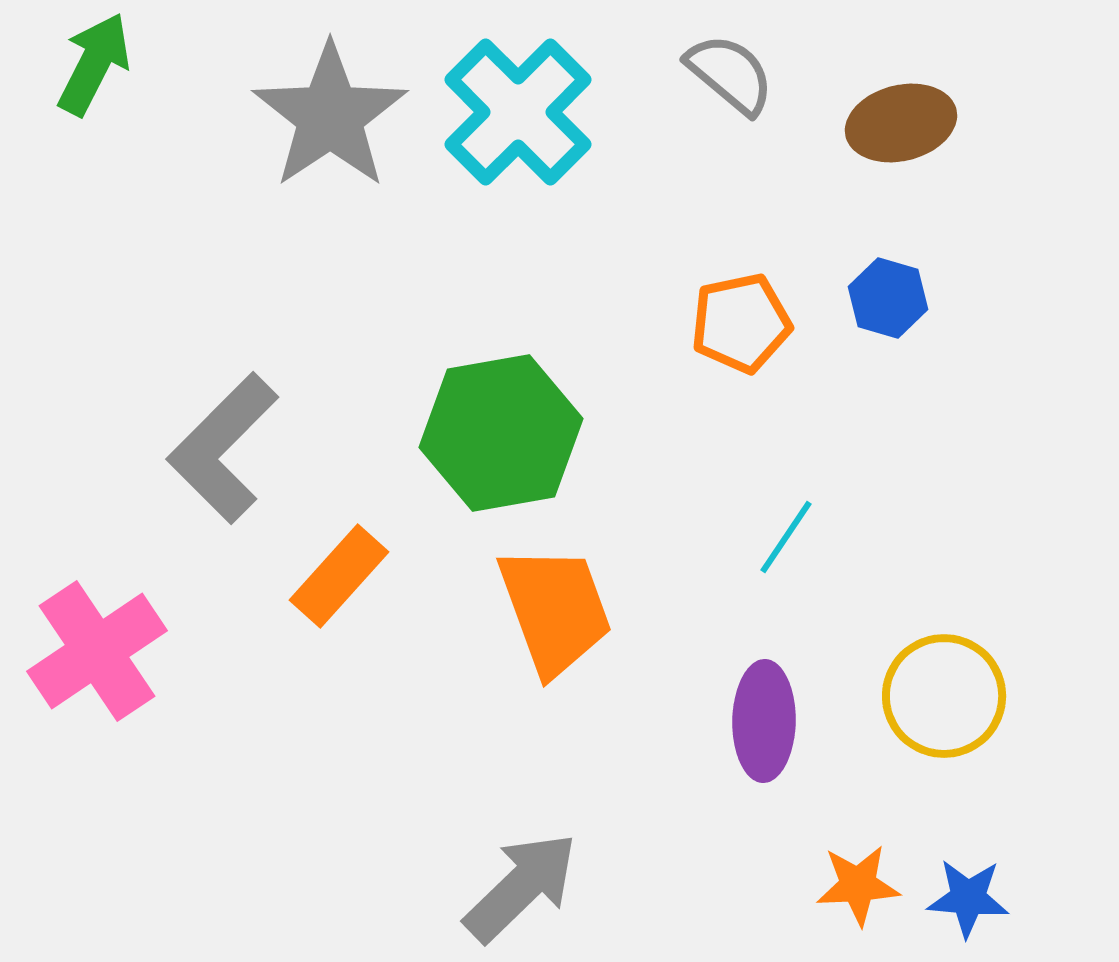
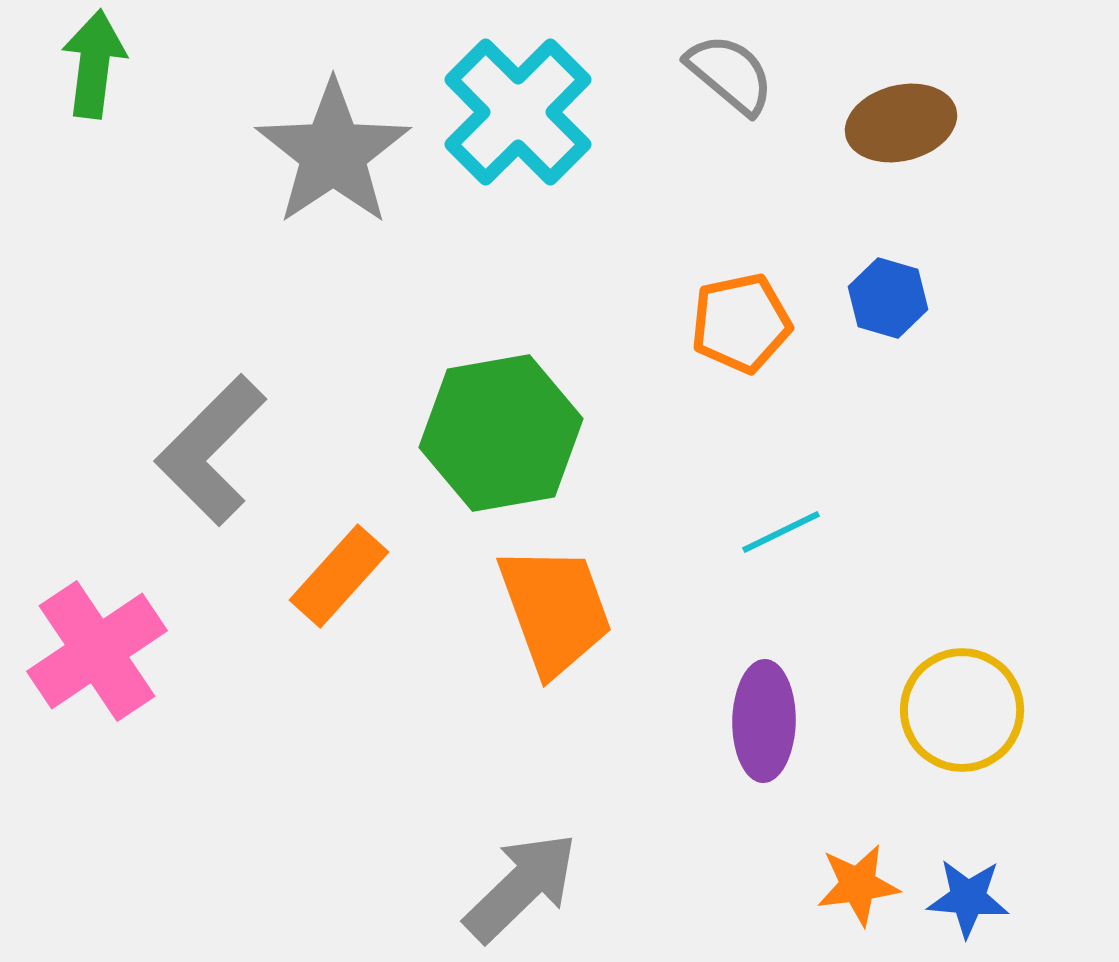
green arrow: rotated 20 degrees counterclockwise
gray star: moved 3 px right, 37 px down
gray L-shape: moved 12 px left, 2 px down
cyan line: moved 5 px left, 5 px up; rotated 30 degrees clockwise
yellow circle: moved 18 px right, 14 px down
orange star: rotated 4 degrees counterclockwise
